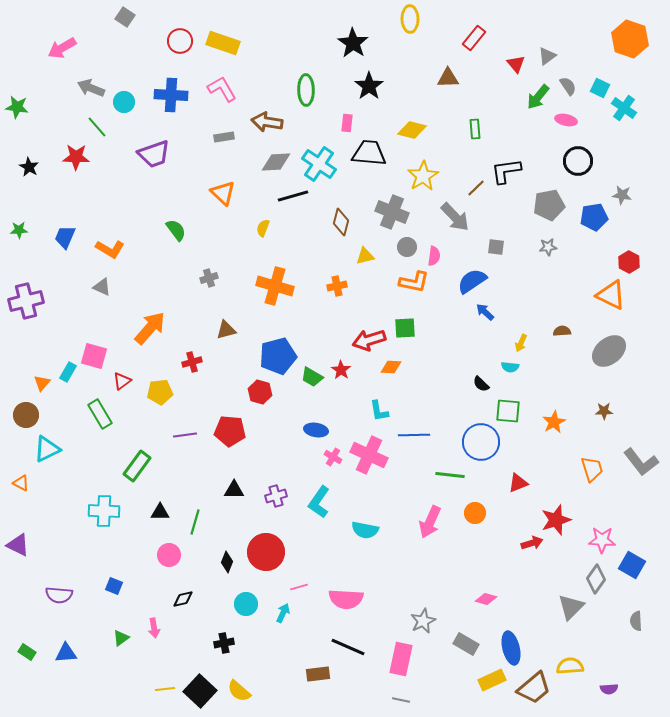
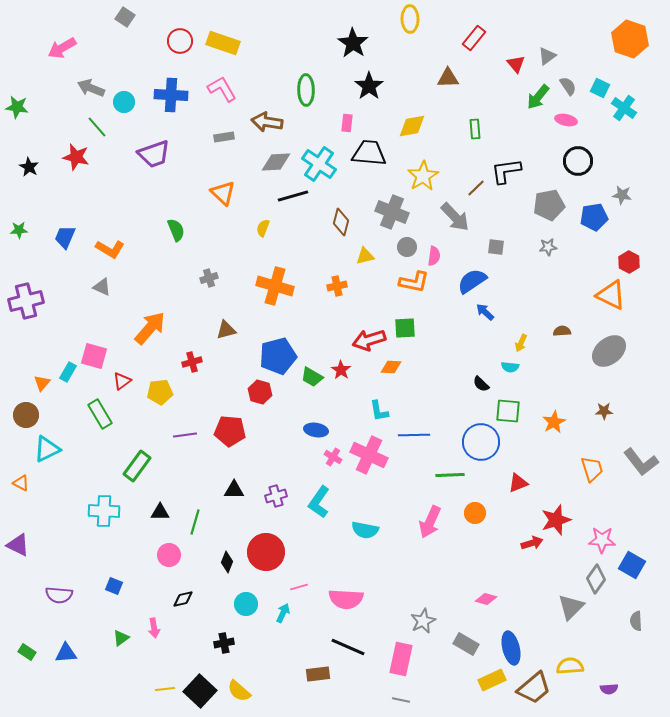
yellow diamond at (412, 130): moved 4 px up; rotated 24 degrees counterclockwise
red star at (76, 157): rotated 12 degrees clockwise
green semicircle at (176, 230): rotated 15 degrees clockwise
green line at (450, 475): rotated 8 degrees counterclockwise
